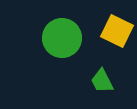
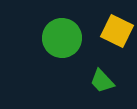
green trapezoid: rotated 16 degrees counterclockwise
